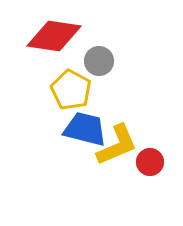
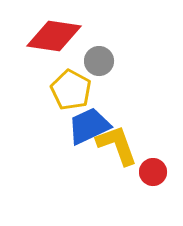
blue trapezoid: moved 4 px right, 3 px up; rotated 39 degrees counterclockwise
yellow L-shape: rotated 87 degrees counterclockwise
red circle: moved 3 px right, 10 px down
